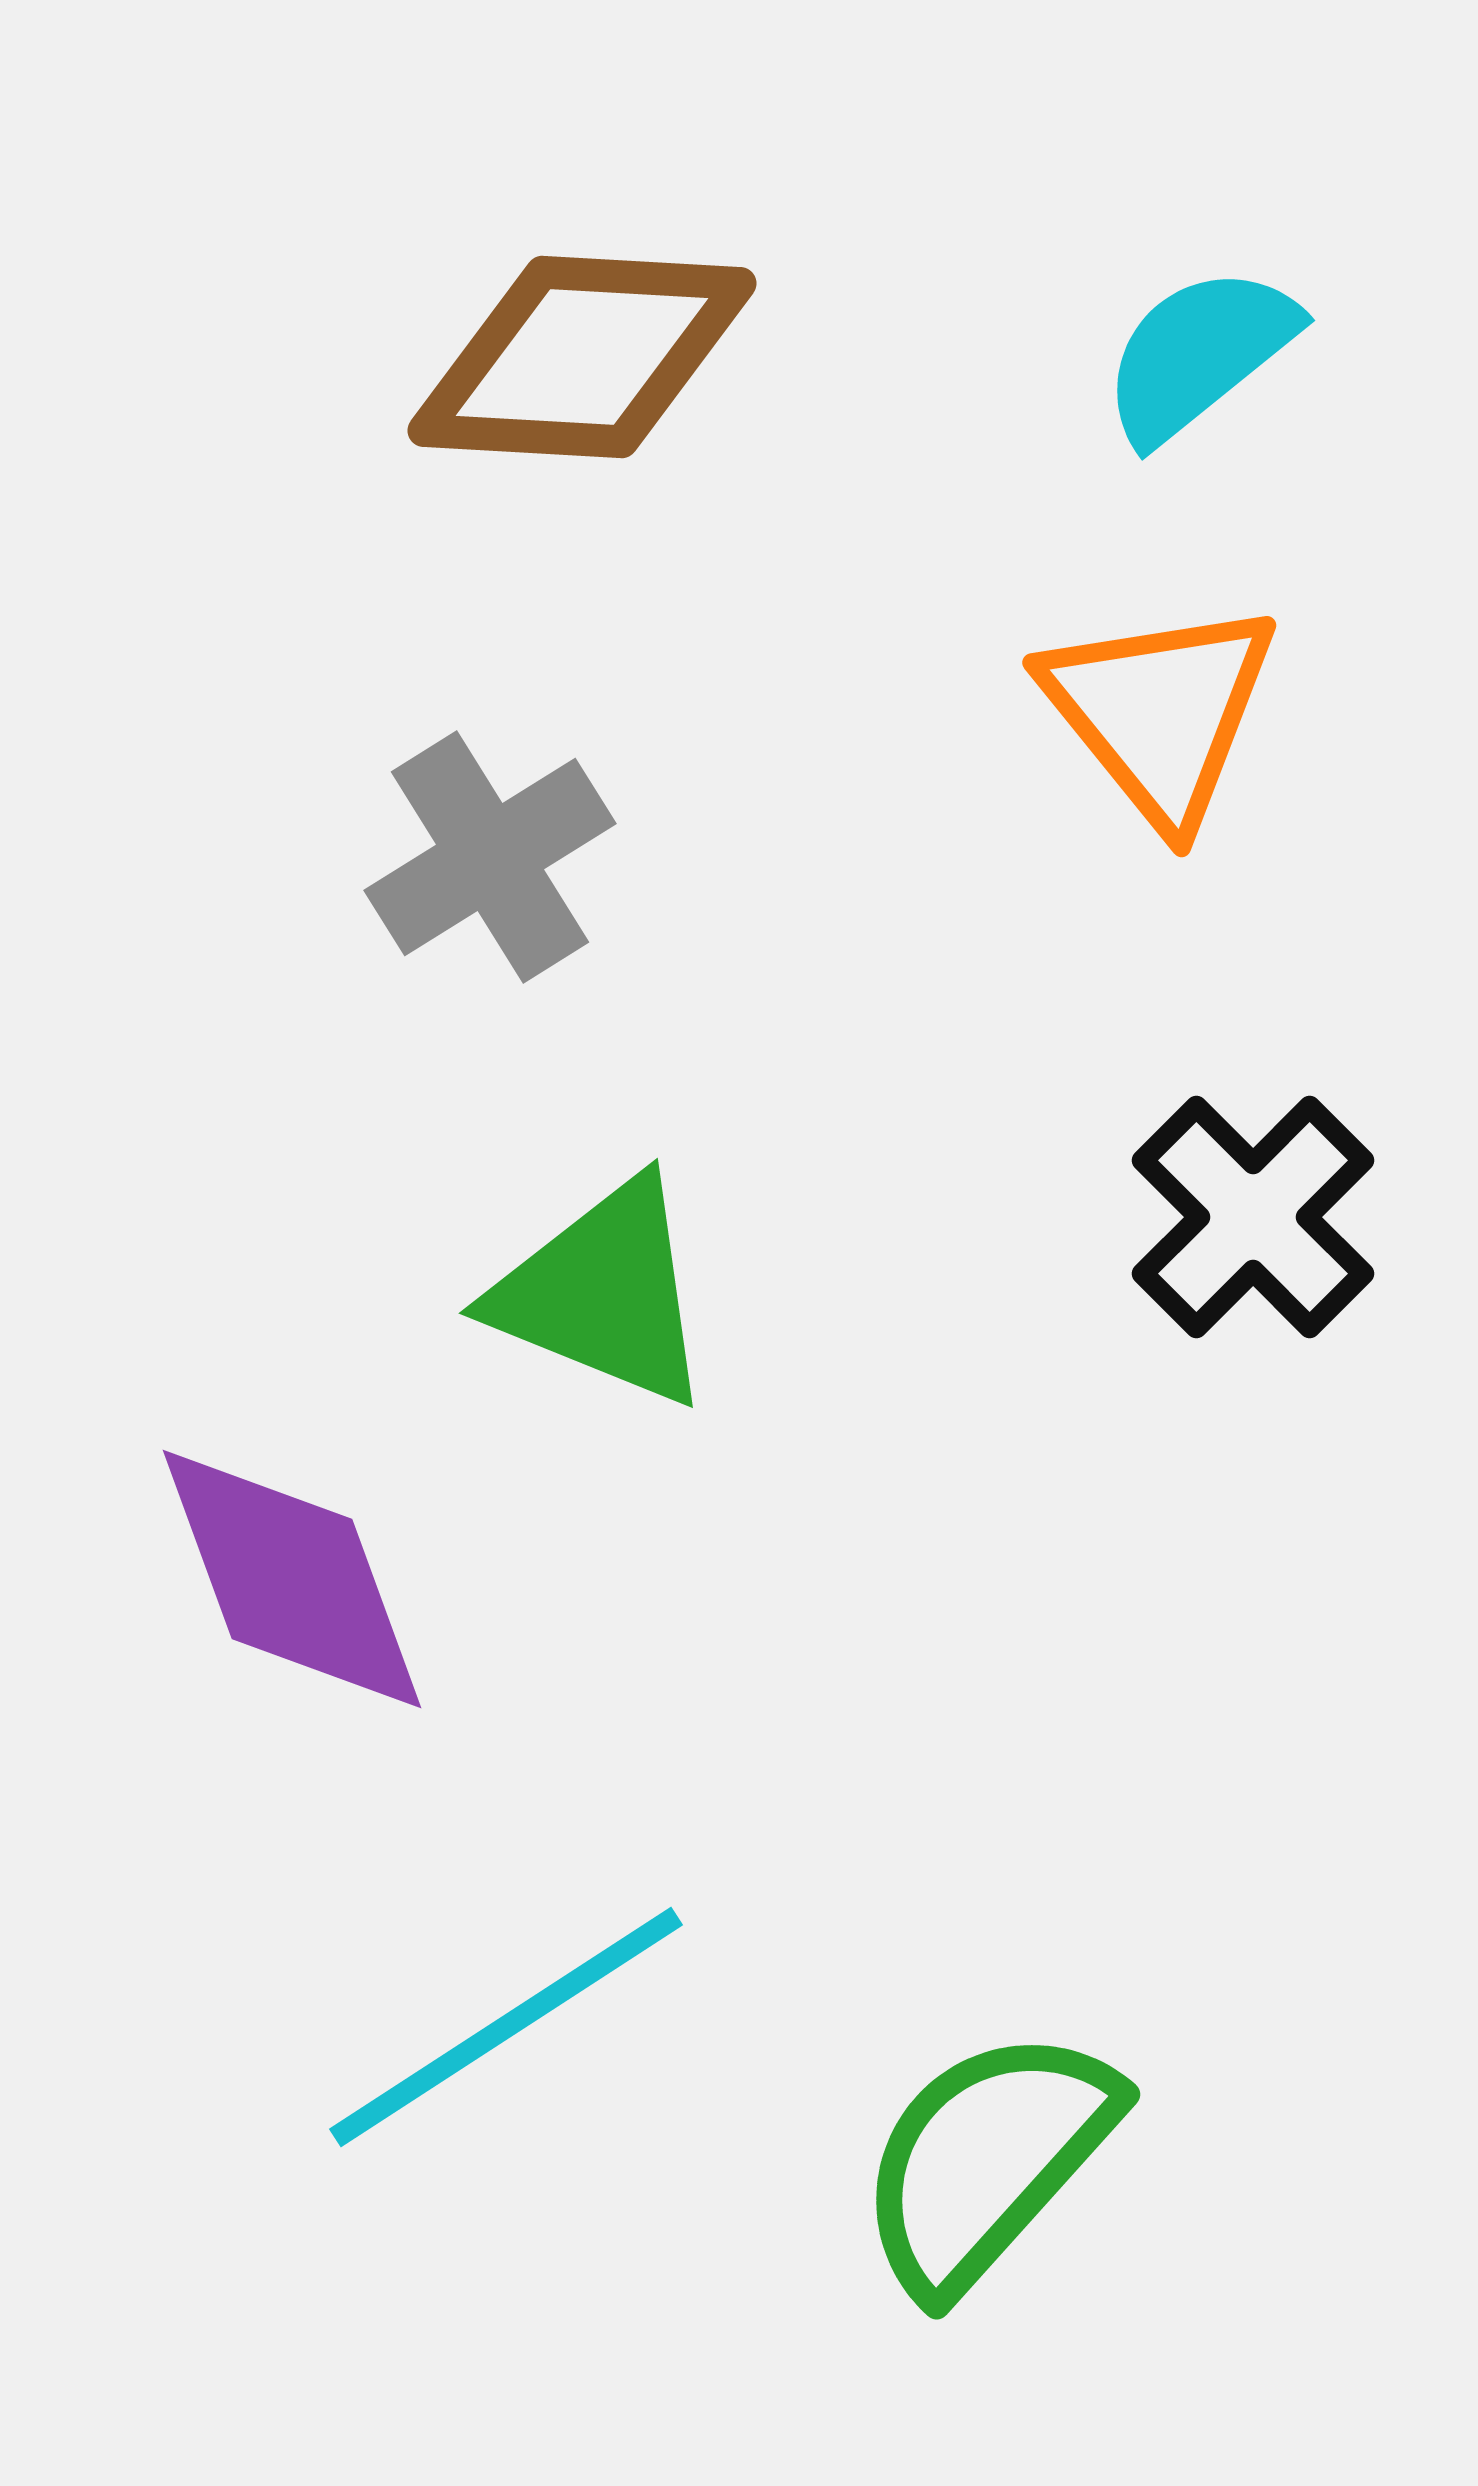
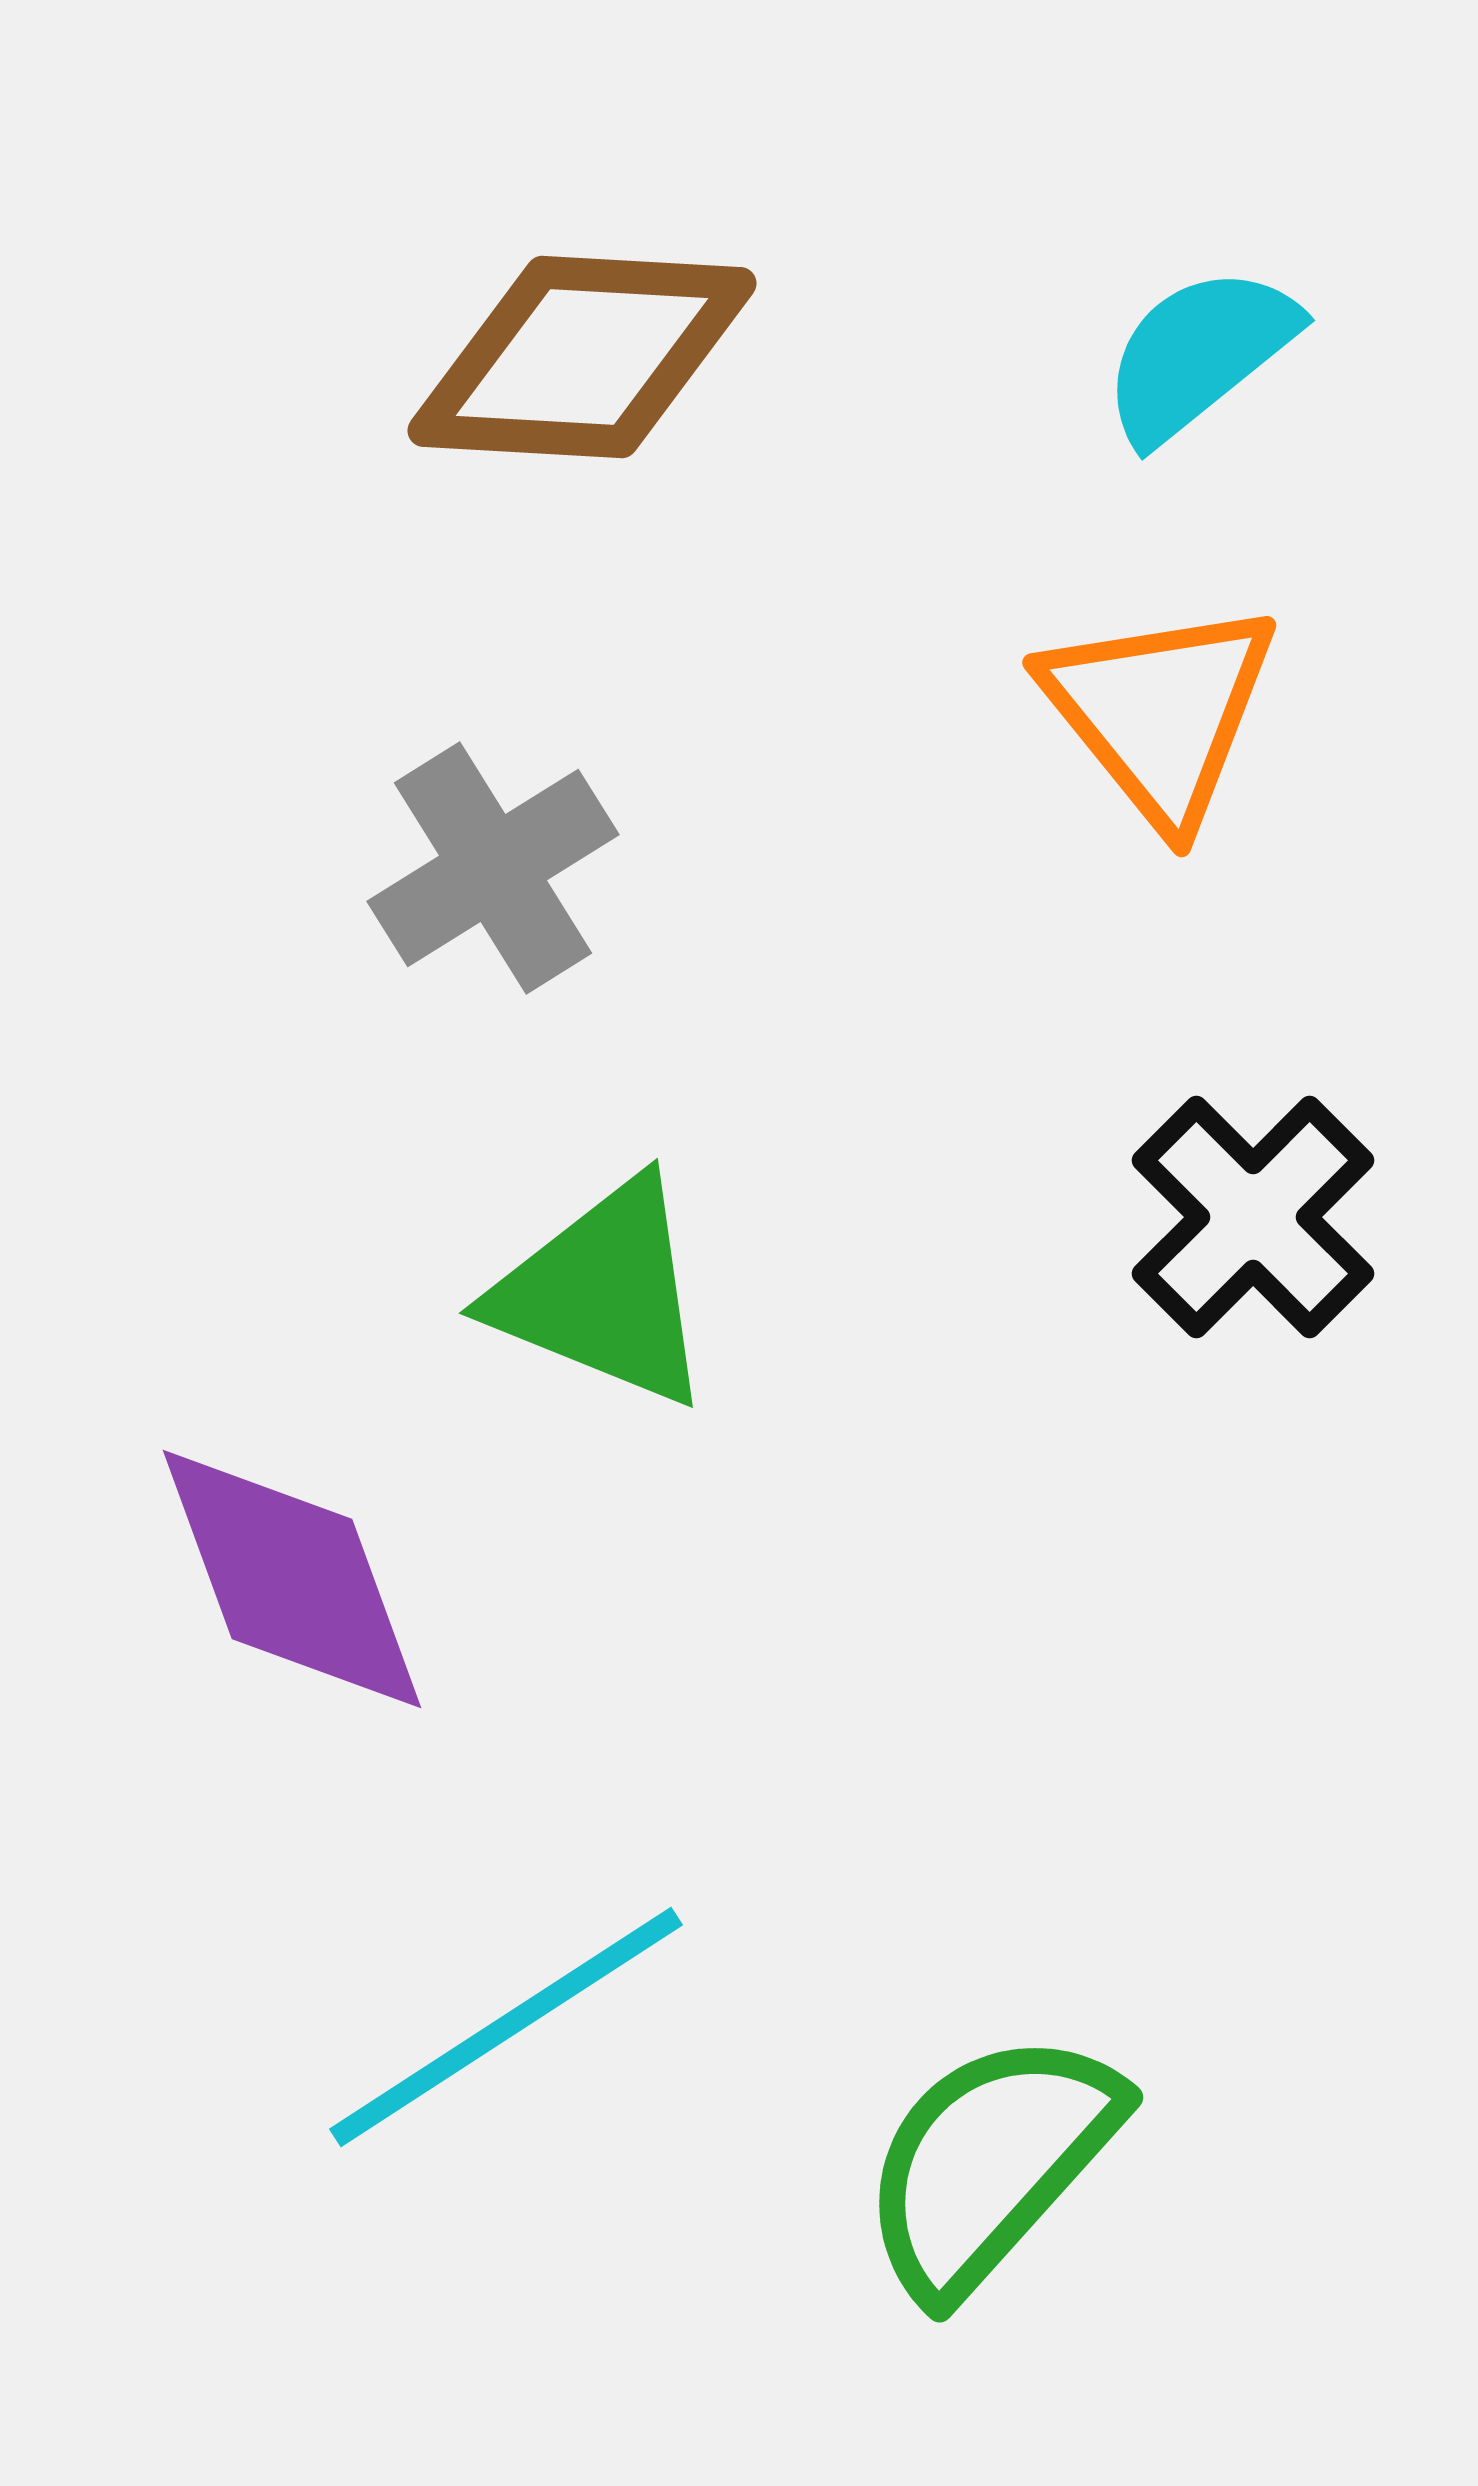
gray cross: moved 3 px right, 11 px down
green semicircle: moved 3 px right, 3 px down
